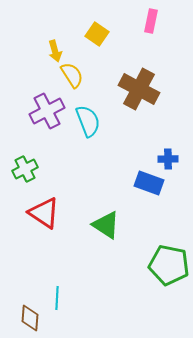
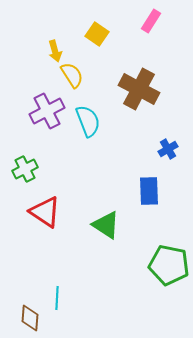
pink rectangle: rotated 20 degrees clockwise
blue cross: moved 10 px up; rotated 30 degrees counterclockwise
blue rectangle: moved 8 px down; rotated 68 degrees clockwise
red triangle: moved 1 px right, 1 px up
